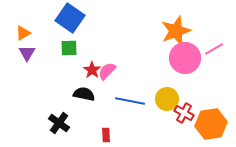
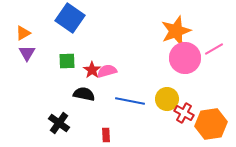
green square: moved 2 px left, 13 px down
pink semicircle: rotated 30 degrees clockwise
